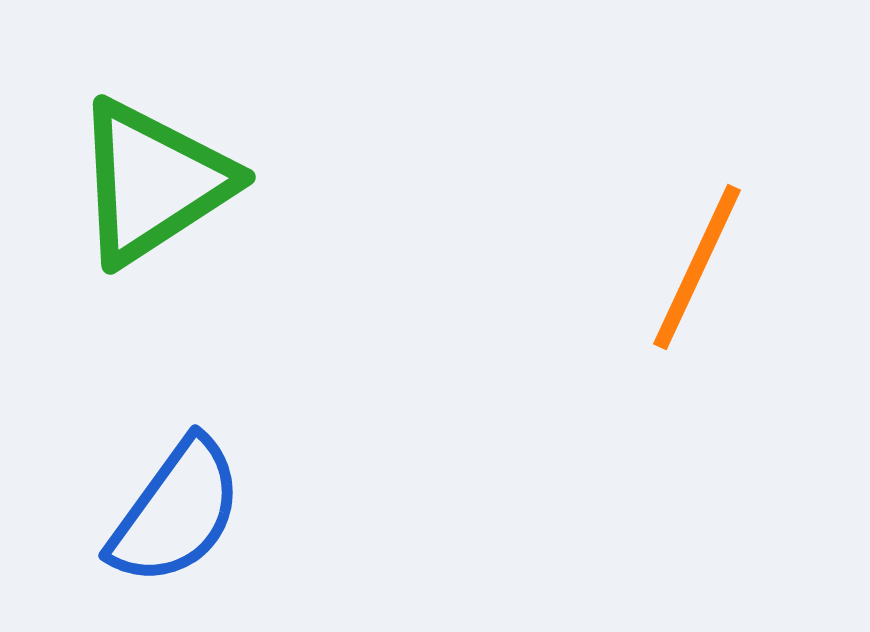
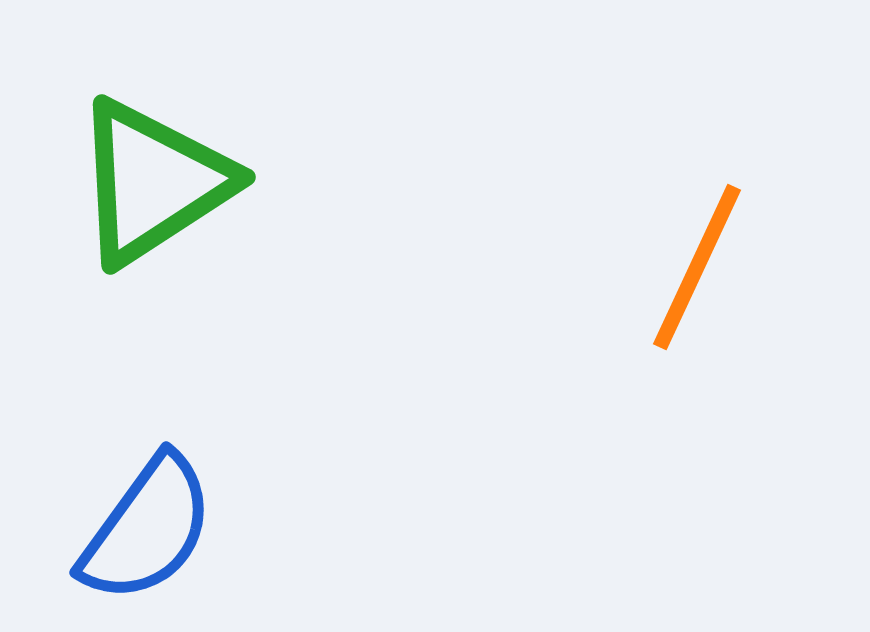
blue semicircle: moved 29 px left, 17 px down
